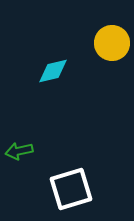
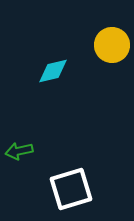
yellow circle: moved 2 px down
